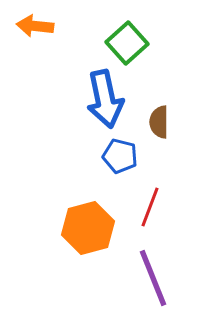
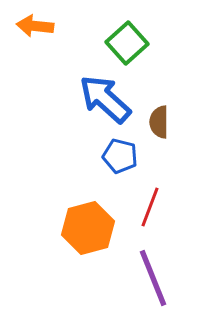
blue arrow: rotated 144 degrees clockwise
